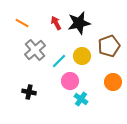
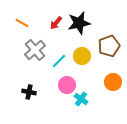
red arrow: rotated 112 degrees counterclockwise
pink circle: moved 3 px left, 4 px down
